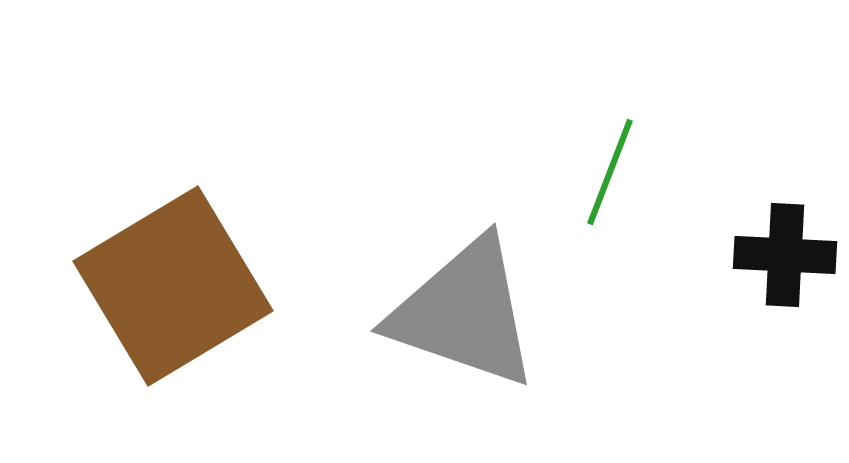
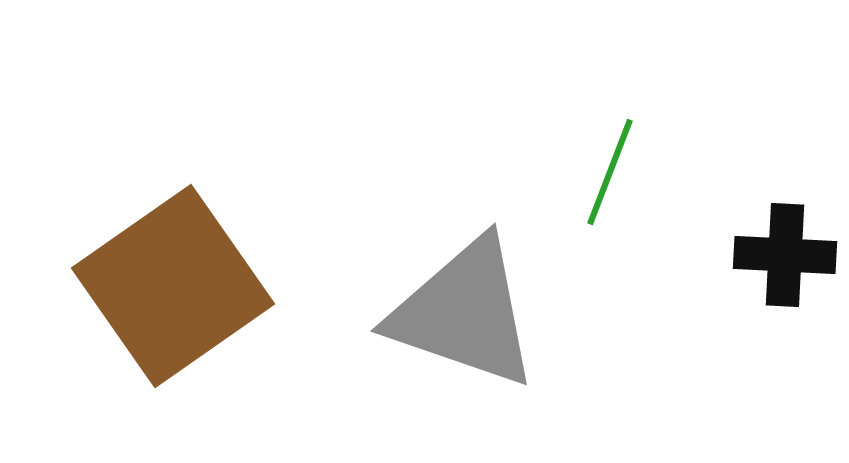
brown square: rotated 4 degrees counterclockwise
